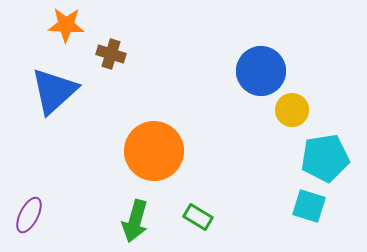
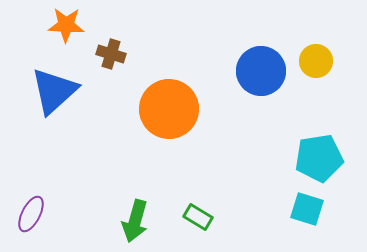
yellow circle: moved 24 px right, 49 px up
orange circle: moved 15 px right, 42 px up
cyan pentagon: moved 6 px left
cyan square: moved 2 px left, 3 px down
purple ellipse: moved 2 px right, 1 px up
